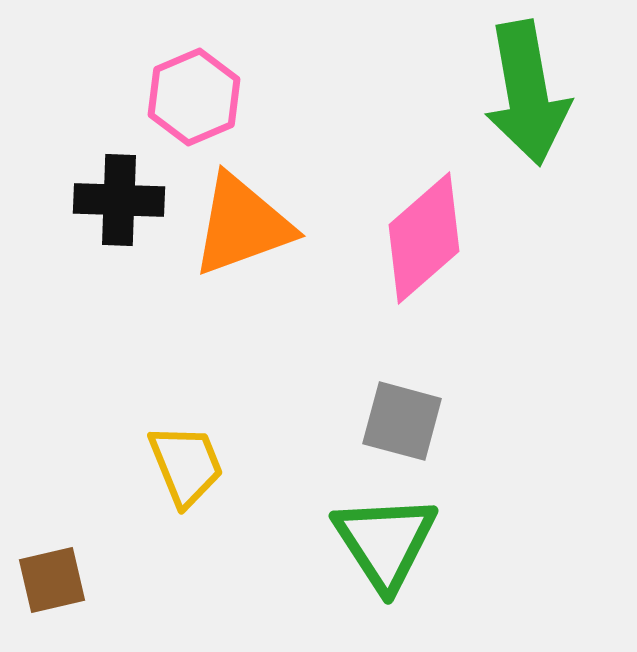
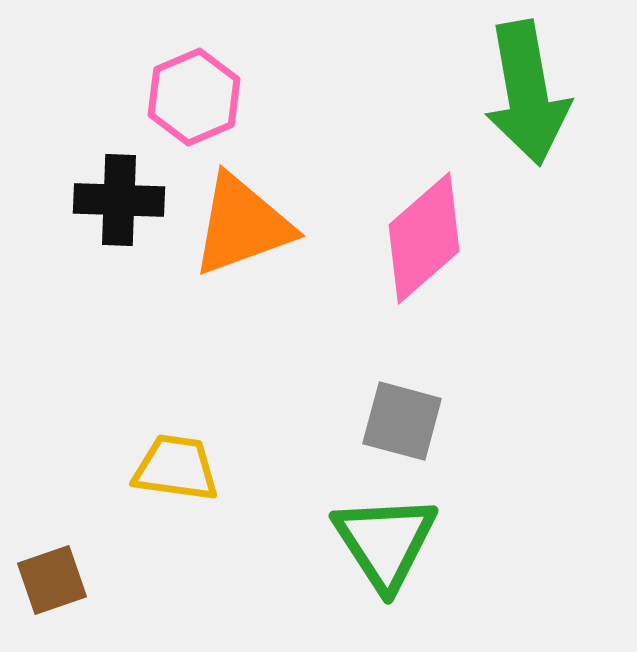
yellow trapezoid: moved 10 px left, 3 px down; rotated 60 degrees counterclockwise
brown square: rotated 6 degrees counterclockwise
